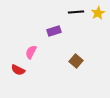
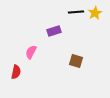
yellow star: moved 3 px left
brown square: rotated 24 degrees counterclockwise
red semicircle: moved 2 px left, 2 px down; rotated 104 degrees counterclockwise
